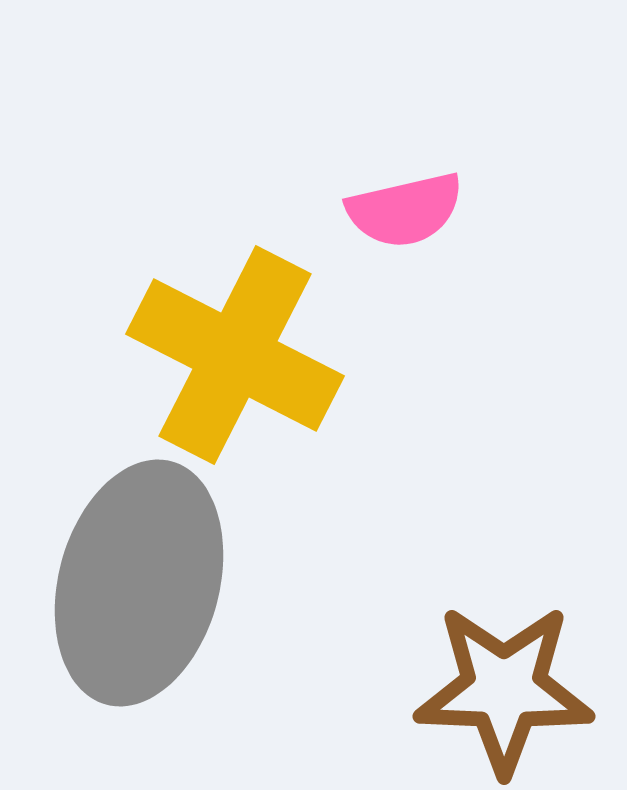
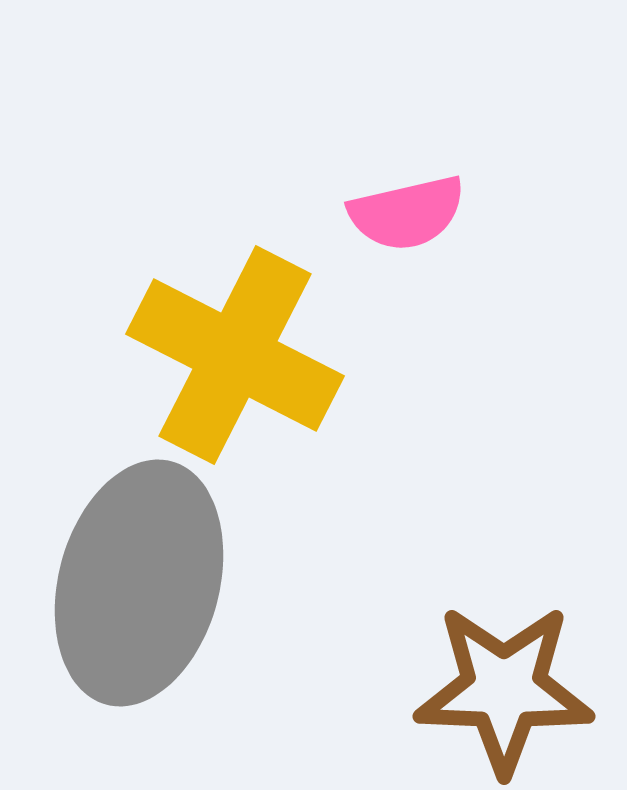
pink semicircle: moved 2 px right, 3 px down
